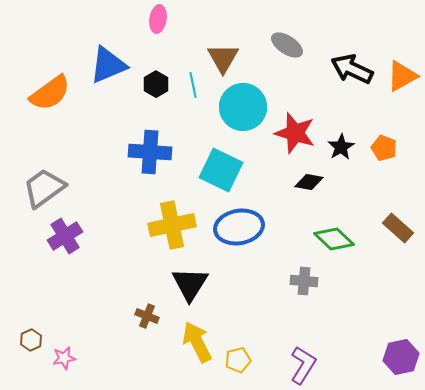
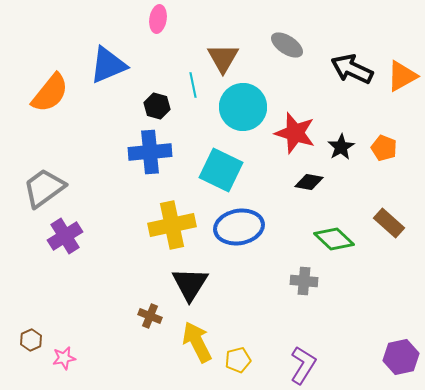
black hexagon: moved 1 px right, 22 px down; rotated 15 degrees counterclockwise
orange semicircle: rotated 15 degrees counterclockwise
blue cross: rotated 9 degrees counterclockwise
brown rectangle: moved 9 px left, 5 px up
brown cross: moved 3 px right
